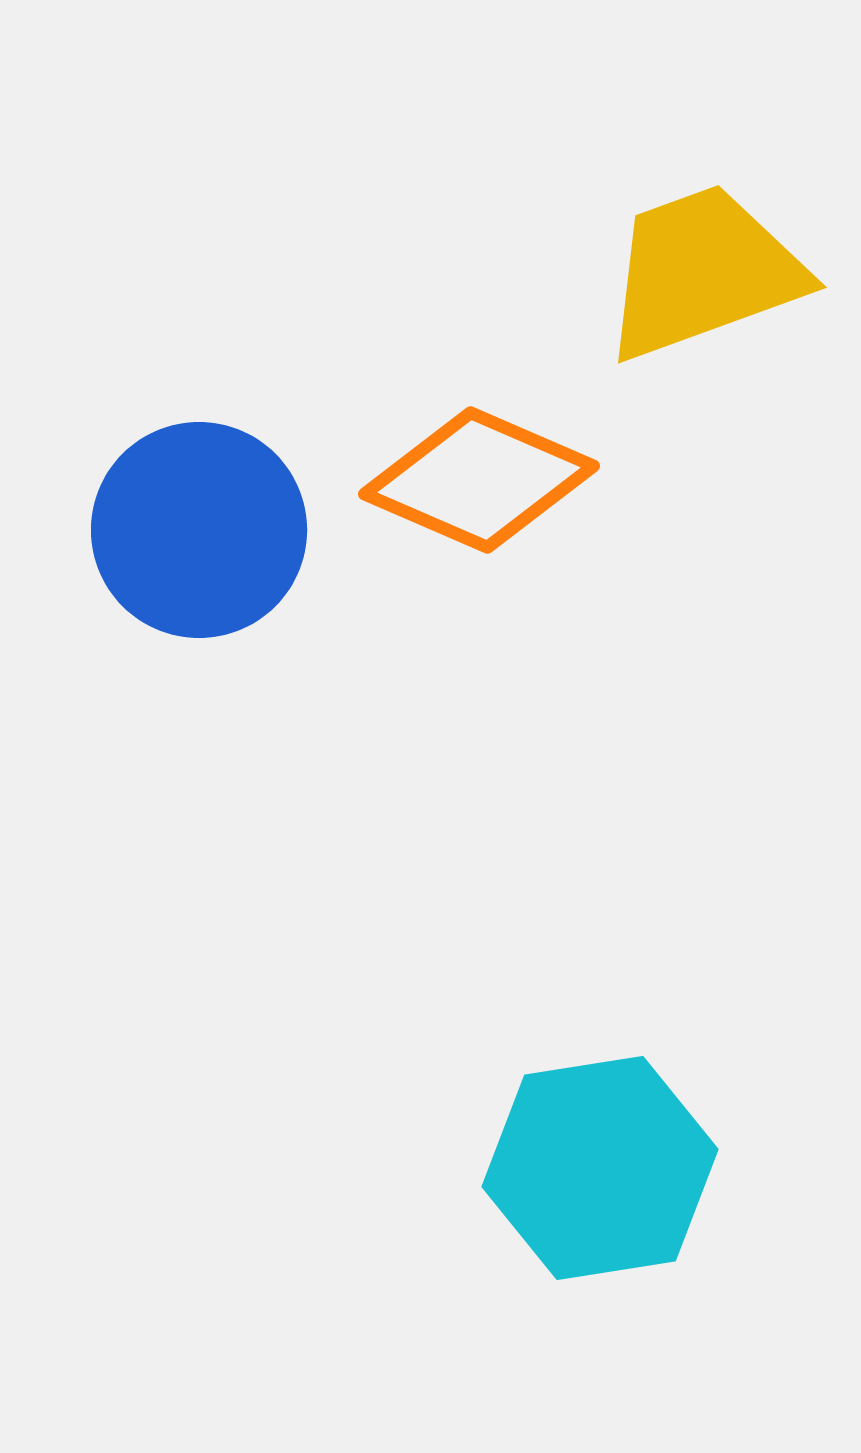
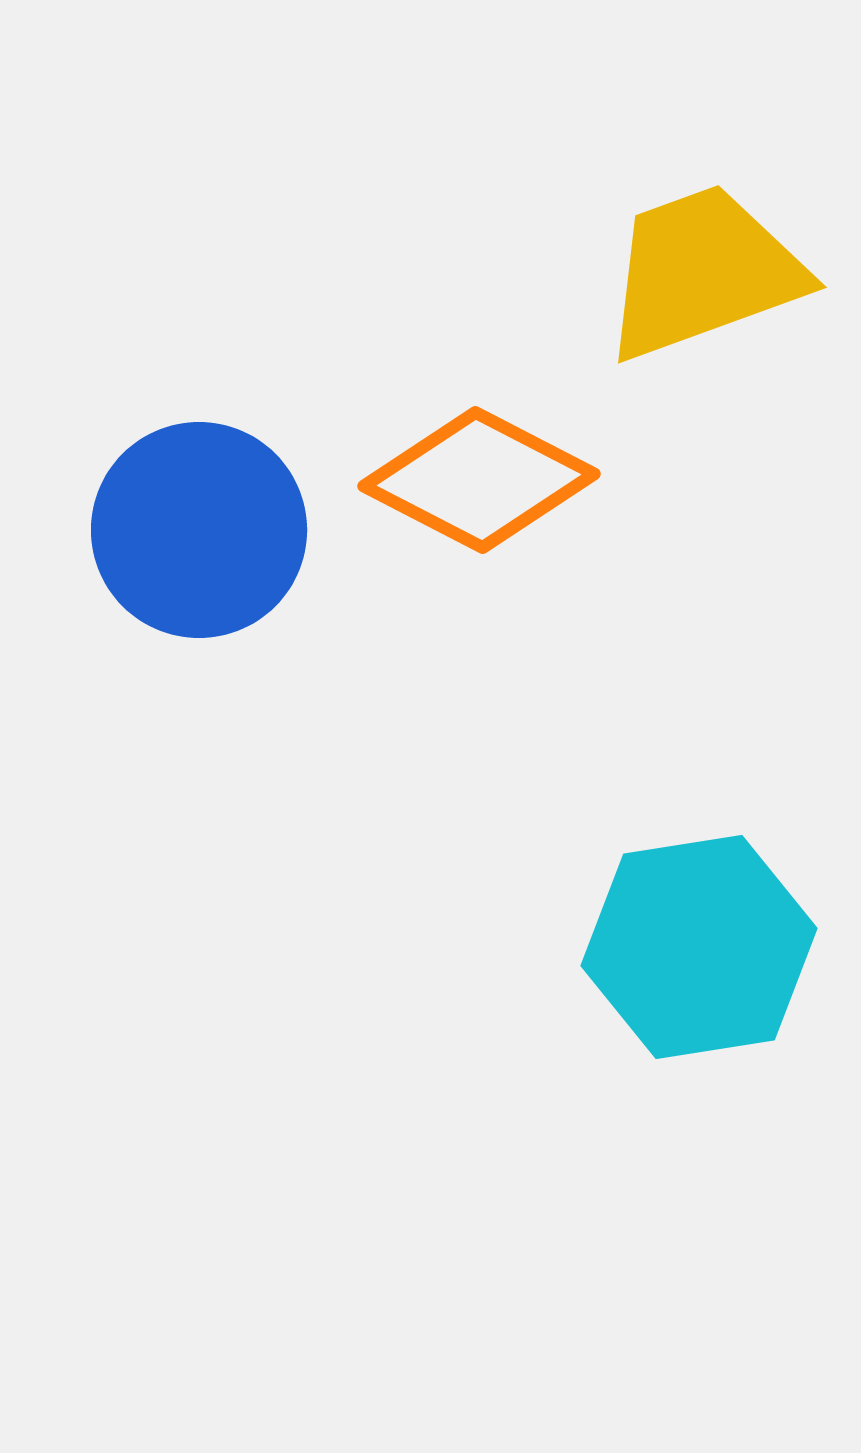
orange diamond: rotated 4 degrees clockwise
cyan hexagon: moved 99 px right, 221 px up
